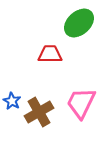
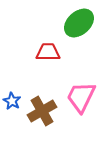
red trapezoid: moved 2 px left, 2 px up
pink trapezoid: moved 6 px up
brown cross: moved 3 px right, 1 px up
